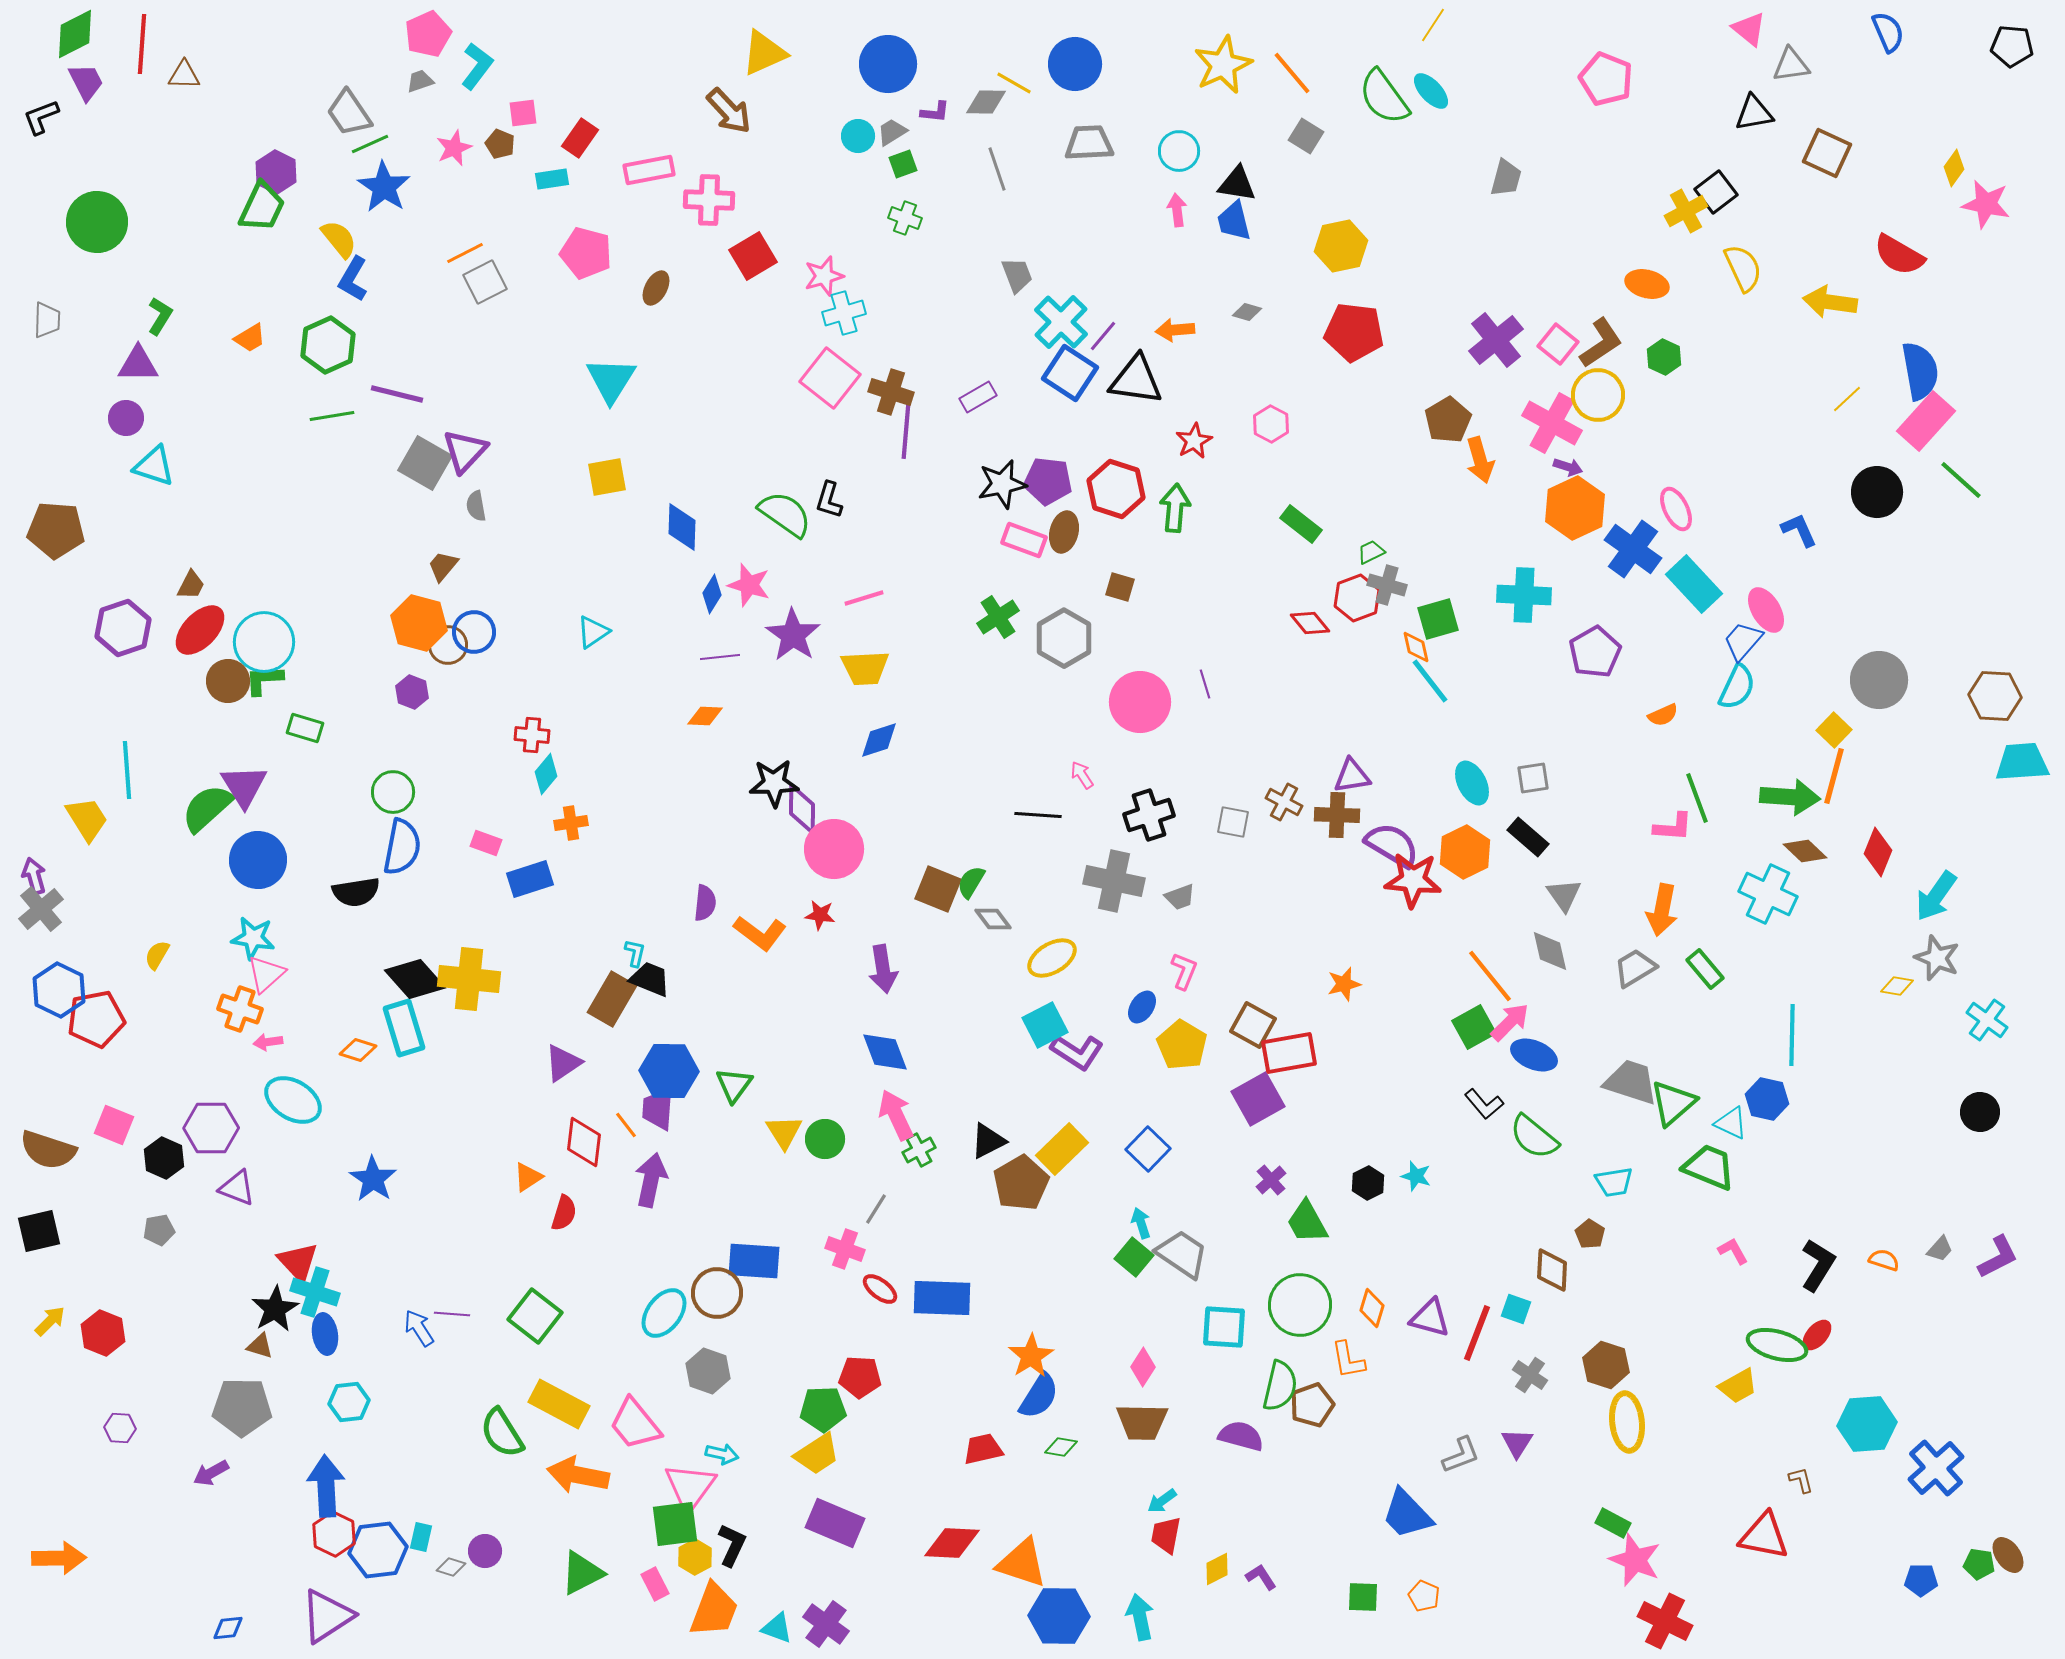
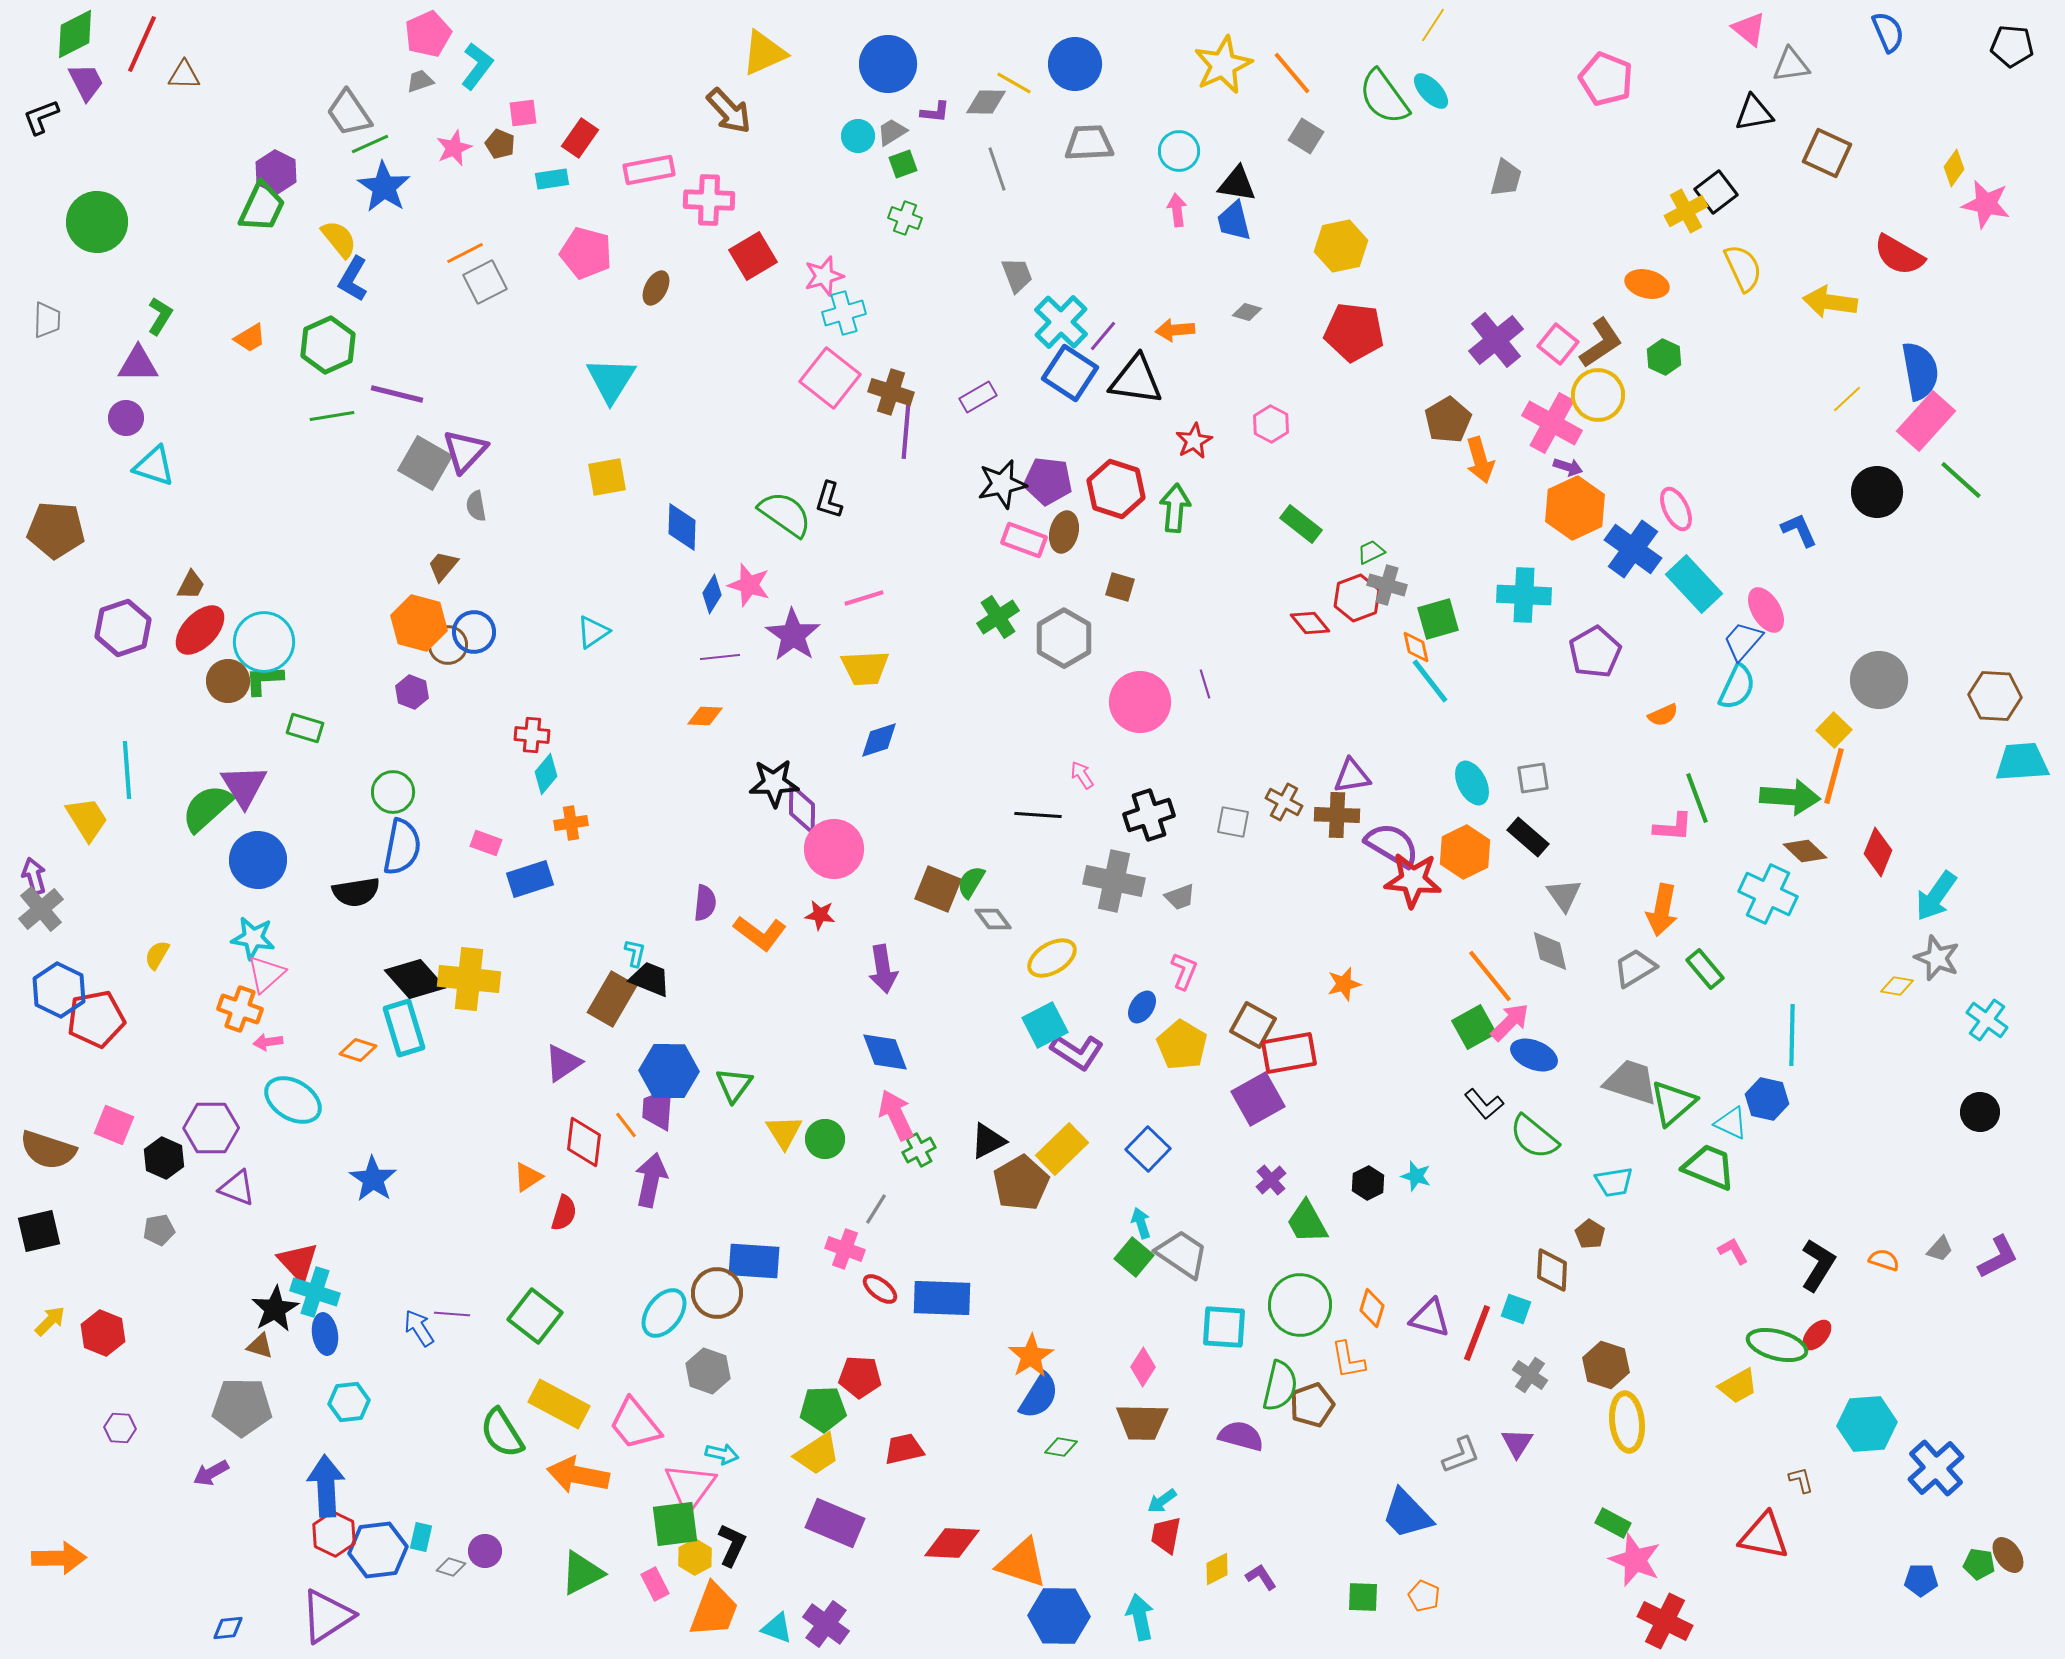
red line at (142, 44): rotated 20 degrees clockwise
red trapezoid at (983, 1449): moved 79 px left
